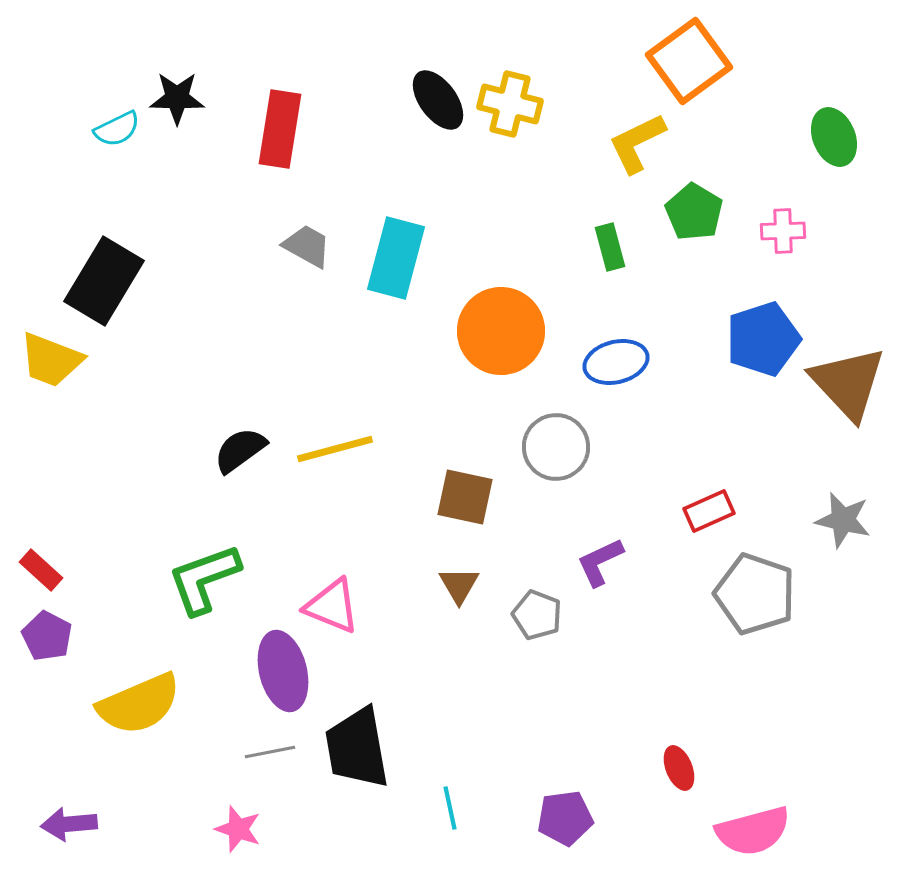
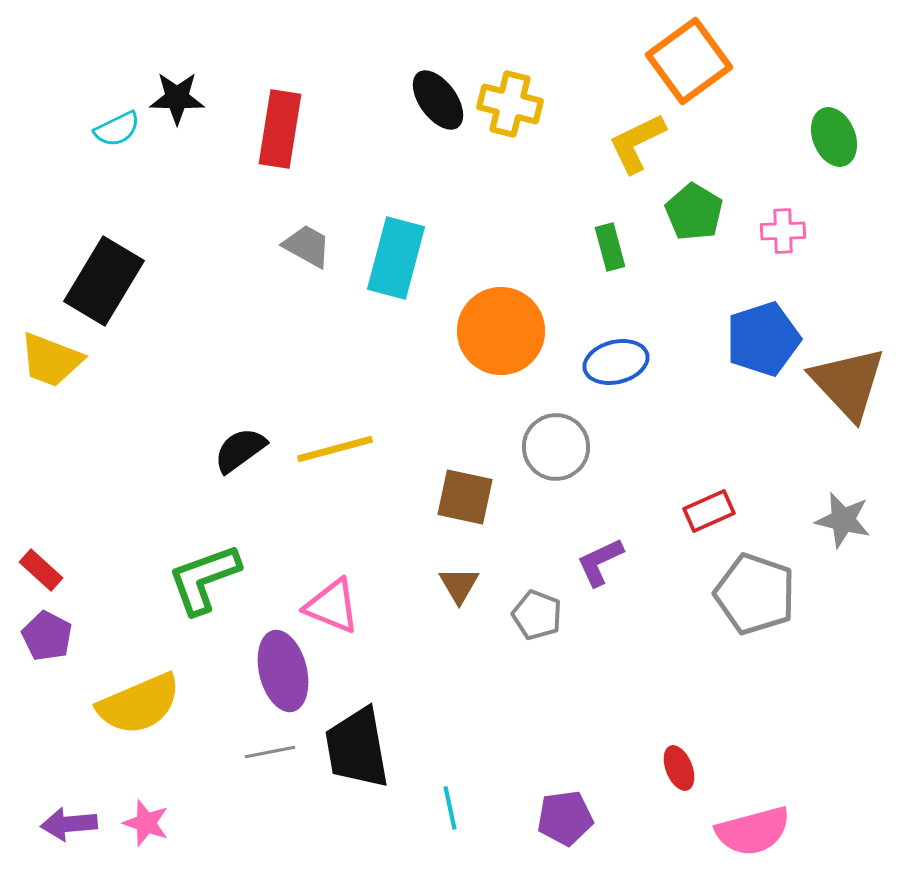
pink star at (238, 829): moved 92 px left, 6 px up
